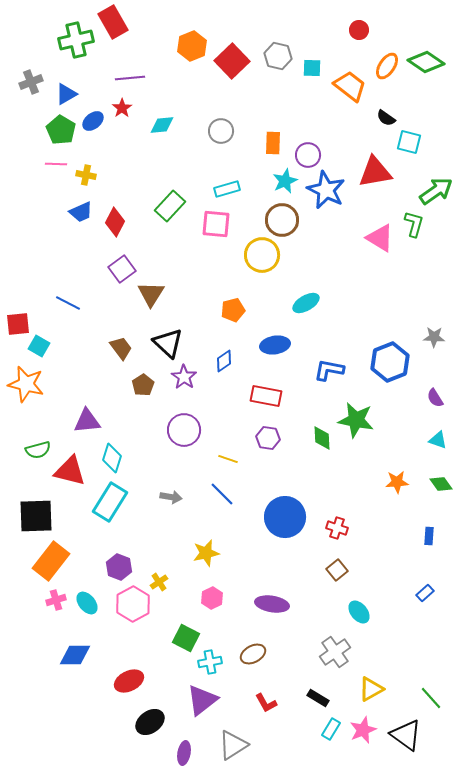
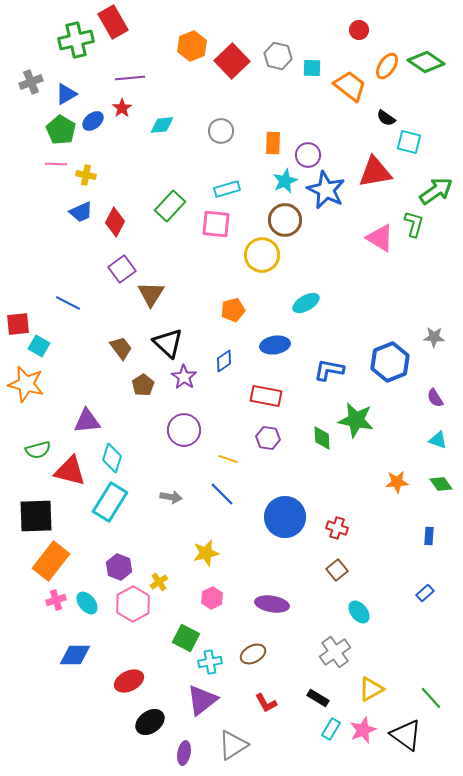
brown circle at (282, 220): moved 3 px right
